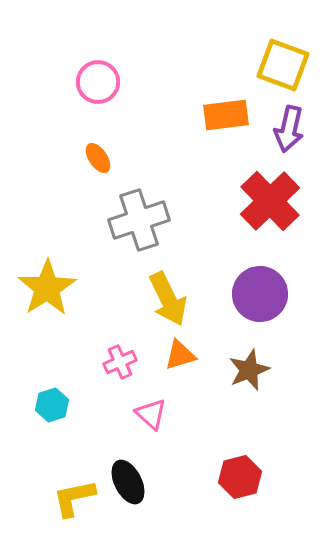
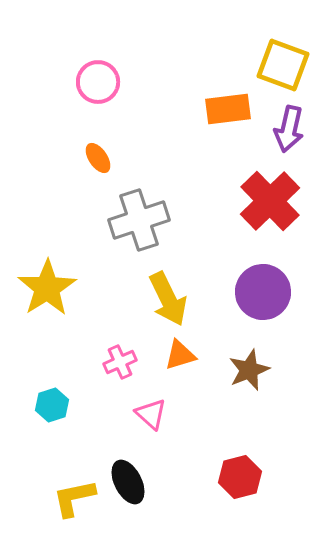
orange rectangle: moved 2 px right, 6 px up
purple circle: moved 3 px right, 2 px up
